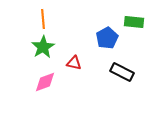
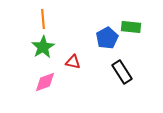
green rectangle: moved 3 px left, 5 px down
red triangle: moved 1 px left, 1 px up
black rectangle: rotated 30 degrees clockwise
